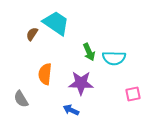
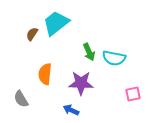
cyan trapezoid: rotated 72 degrees counterclockwise
cyan semicircle: rotated 10 degrees clockwise
